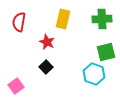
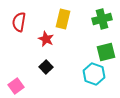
green cross: rotated 12 degrees counterclockwise
red star: moved 1 px left, 3 px up
